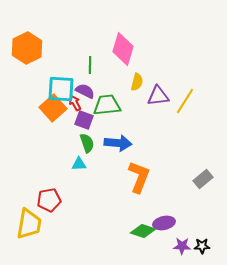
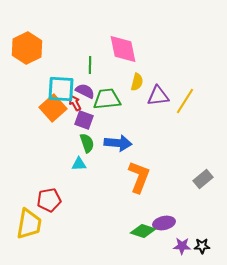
pink diamond: rotated 28 degrees counterclockwise
green trapezoid: moved 6 px up
